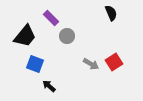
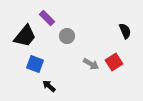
black semicircle: moved 14 px right, 18 px down
purple rectangle: moved 4 px left
